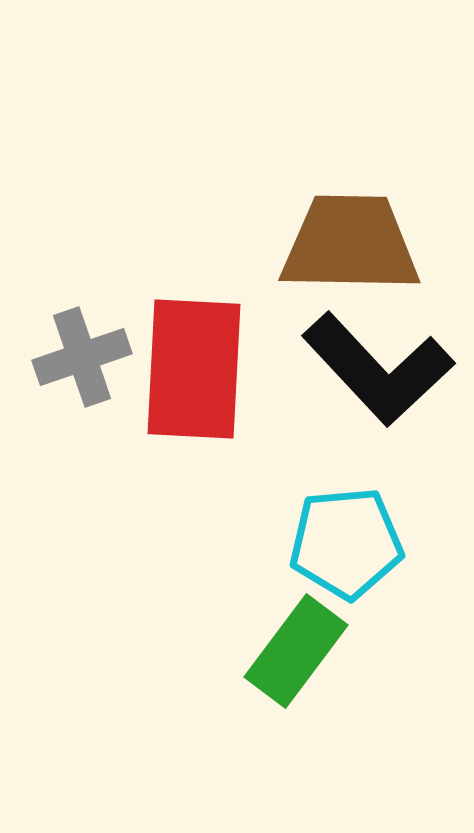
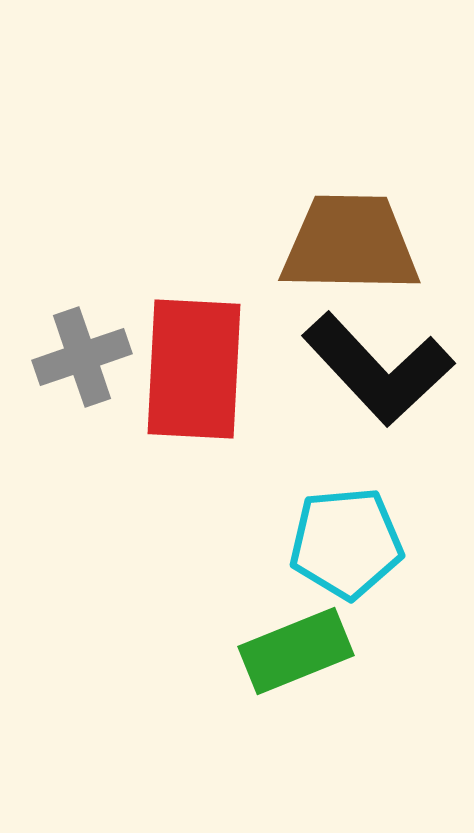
green rectangle: rotated 31 degrees clockwise
